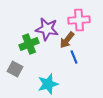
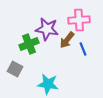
blue line: moved 9 px right, 8 px up
cyan star: rotated 25 degrees clockwise
